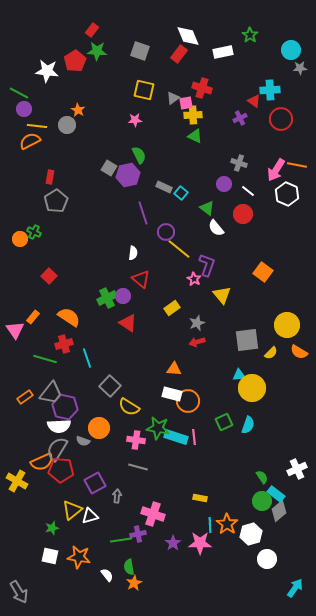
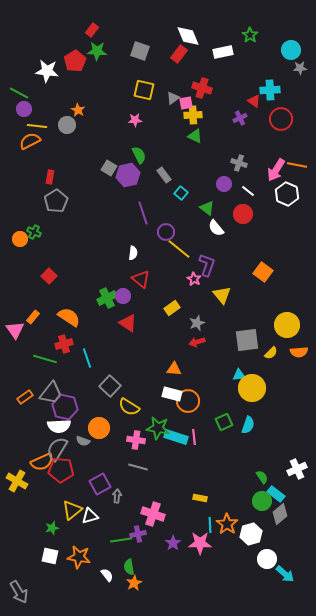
gray rectangle at (164, 187): moved 12 px up; rotated 28 degrees clockwise
orange semicircle at (299, 352): rotated 36 degrees counterclockwise
purple square at (95, 483): moved 5 px right, 1 px down
gray diamond at (279, 511): moved 1 px right, 3 px down
cyan arrow at (295, 588): moved 10 px left, 14 px up; rotated 96 degrees clockwise
